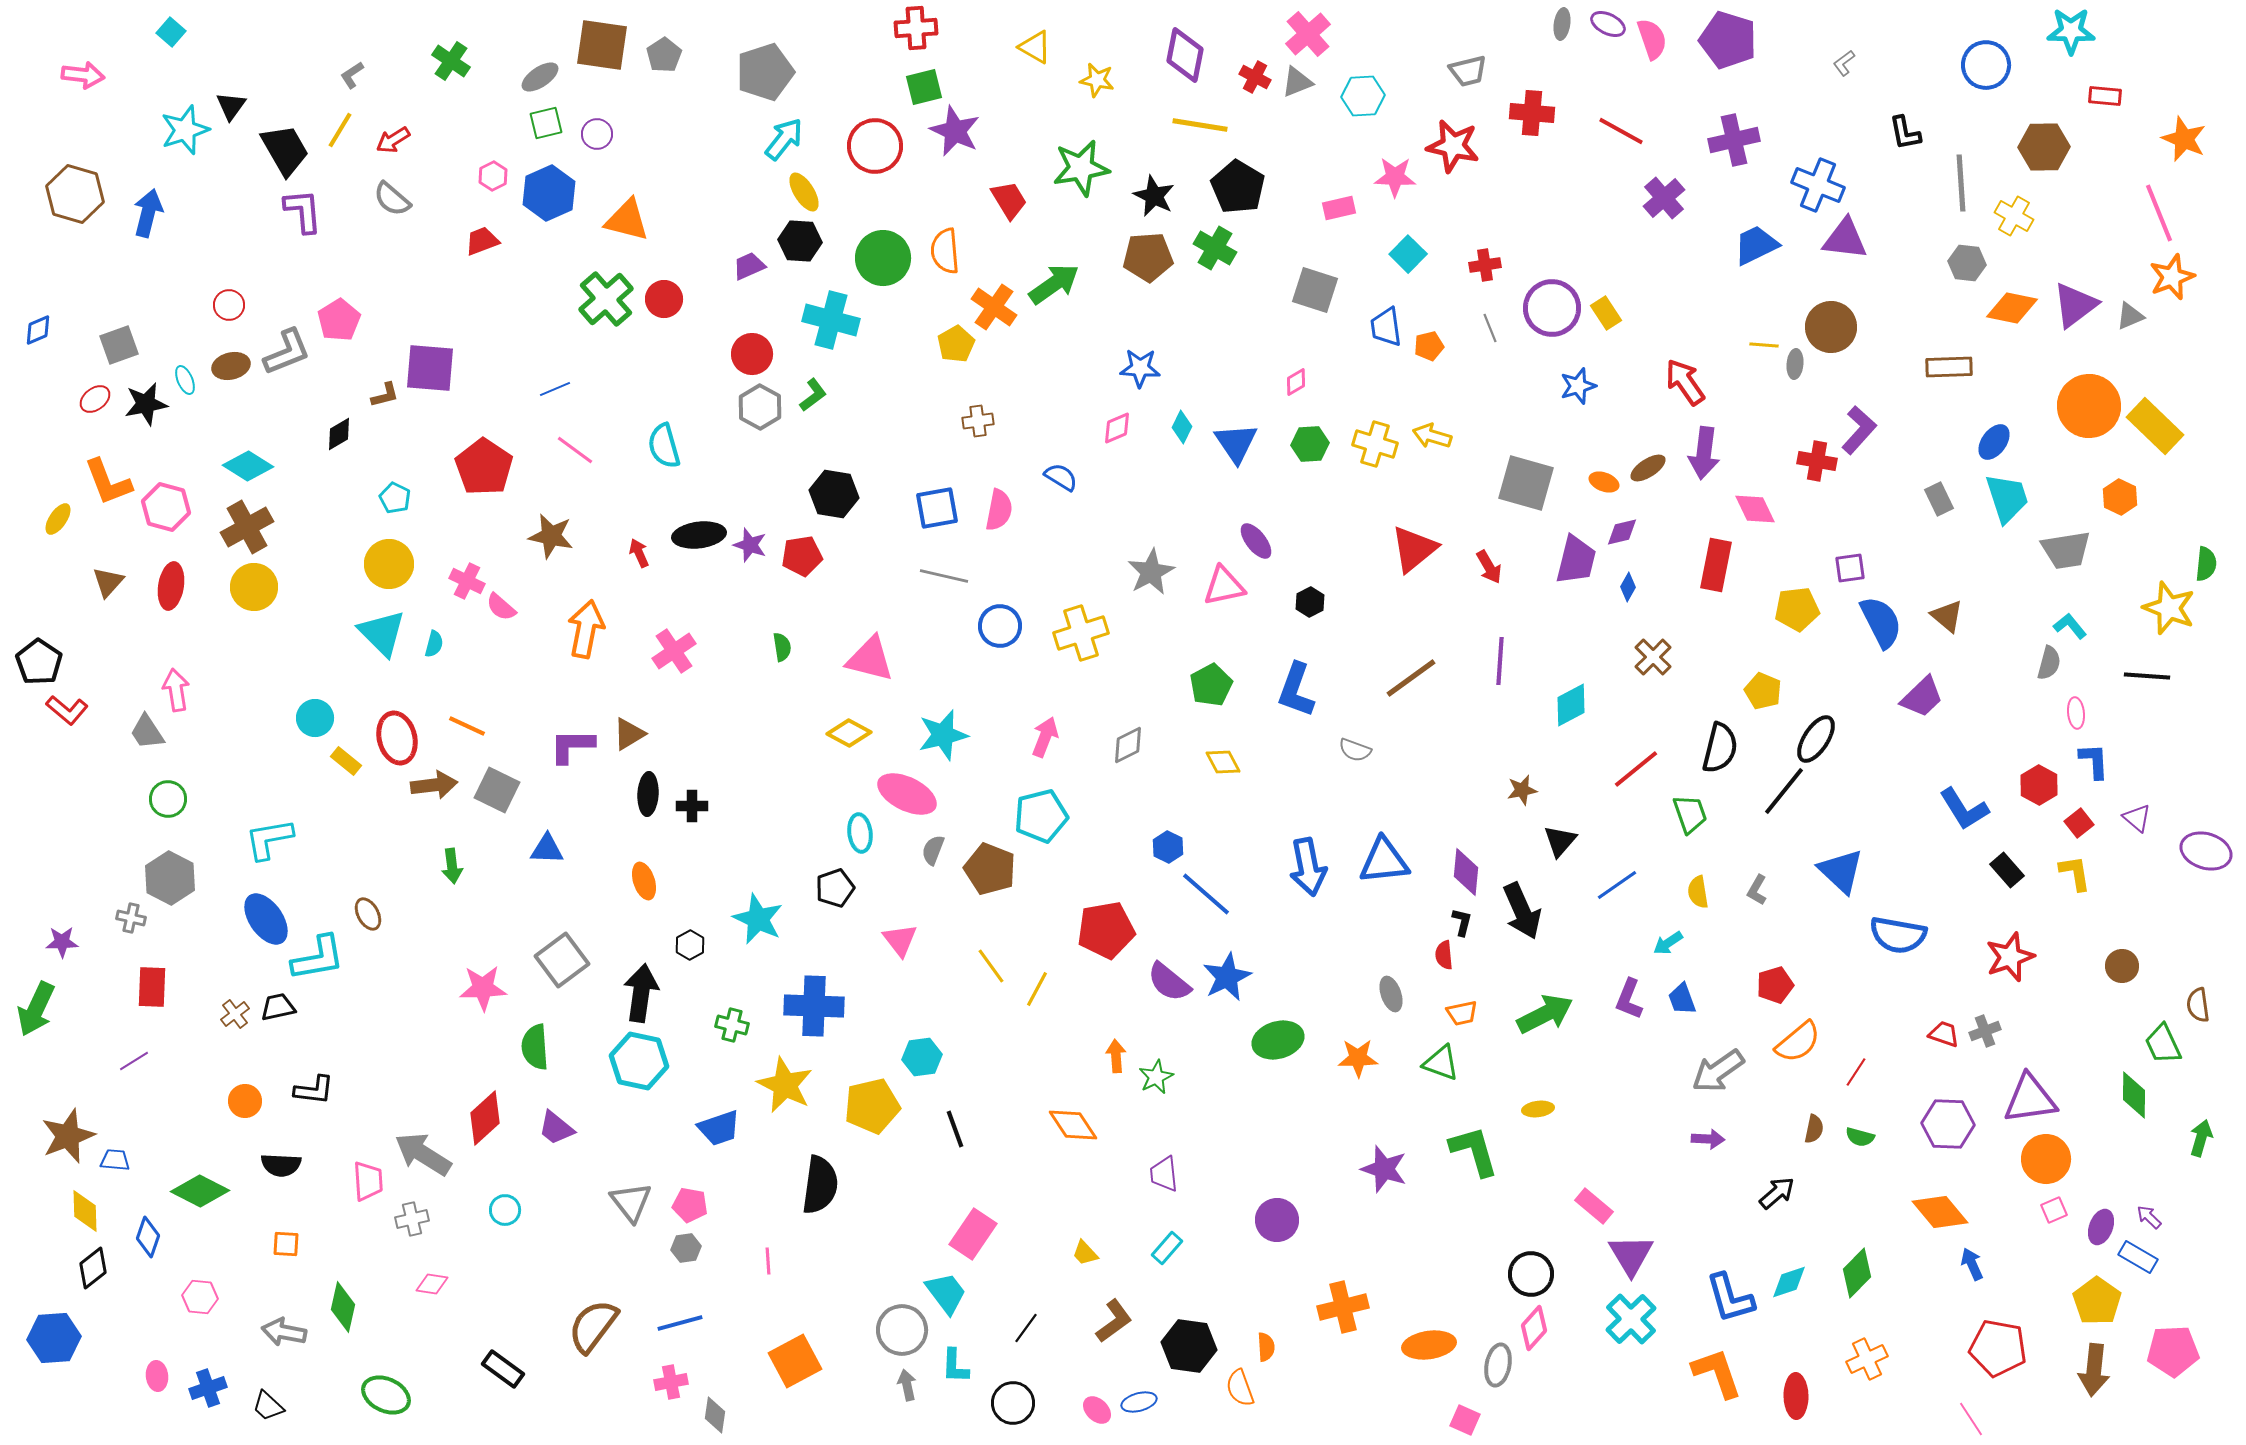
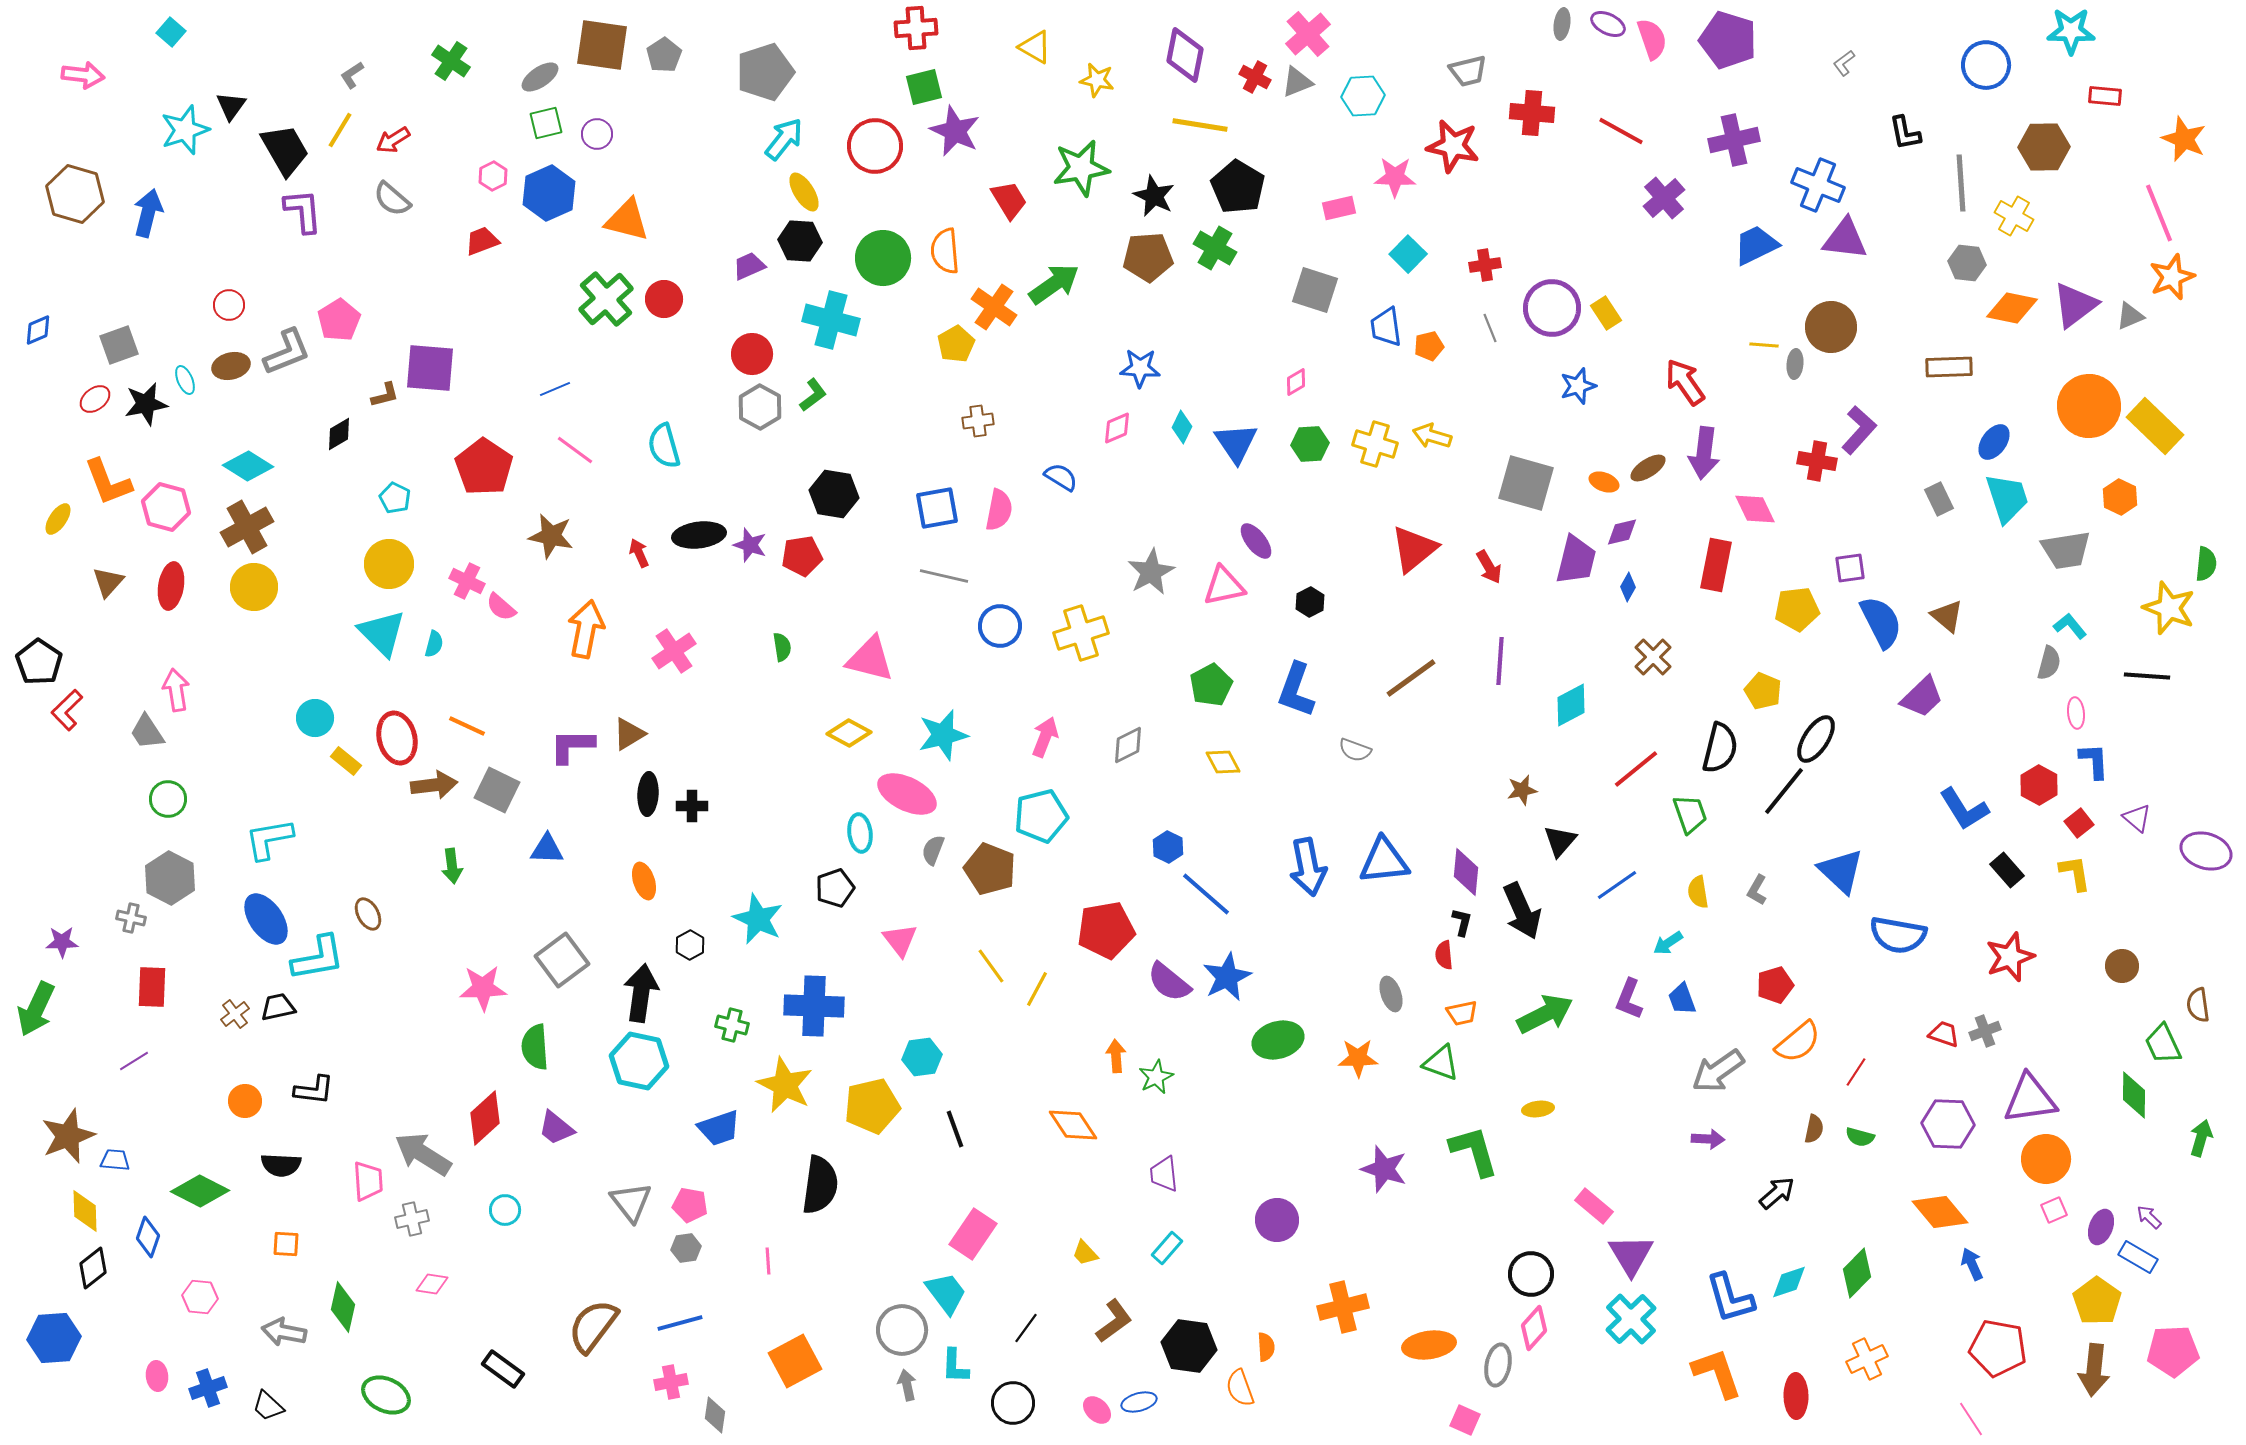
red L-shape at (67, 710): rotated 96 degrees clockwise
